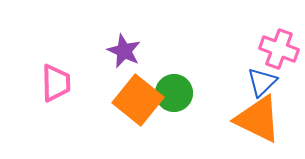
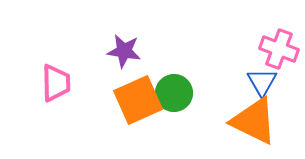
purple star: rotated 16 degrees counterclockwise
blue triangle: rotated 16 degrees counterclockwise
orange square: rotated 27 degrees clockwise
orange triangle: moved 4 px left, 2 px down
